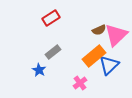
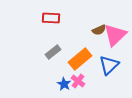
red rectangle: rotated 36 degrees clockwise
pink triangle: moved 1 px left
orange rectangle: moved 14 px left, 3 px down
blue star: moved 25 px right, 14 px down
pink cross: moved 2 px left, 2 px up; rotated 16 degrees counterclockwise
